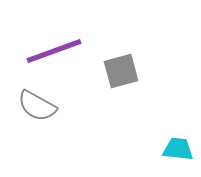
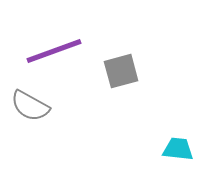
gray semicircle: moved 7 px left
